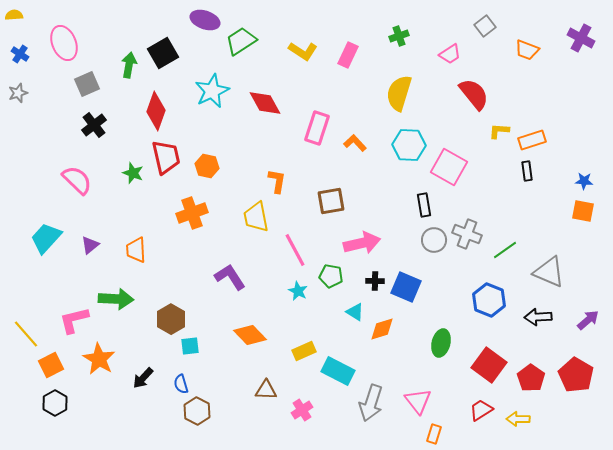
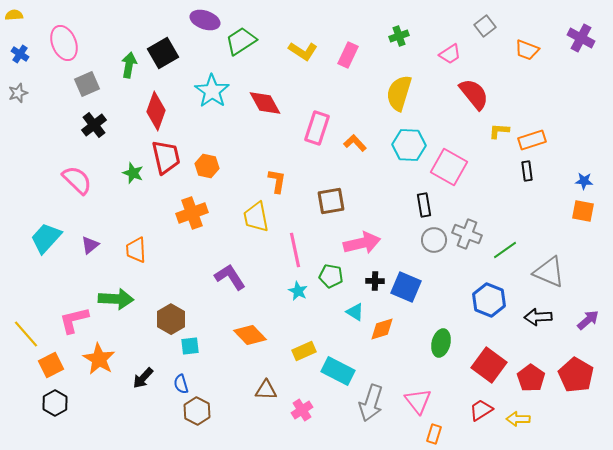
cyan star at (212, 91): rotated 12 degrees counterclockwise
pink line at (295, 250): rotated 16 degrees clockwise
